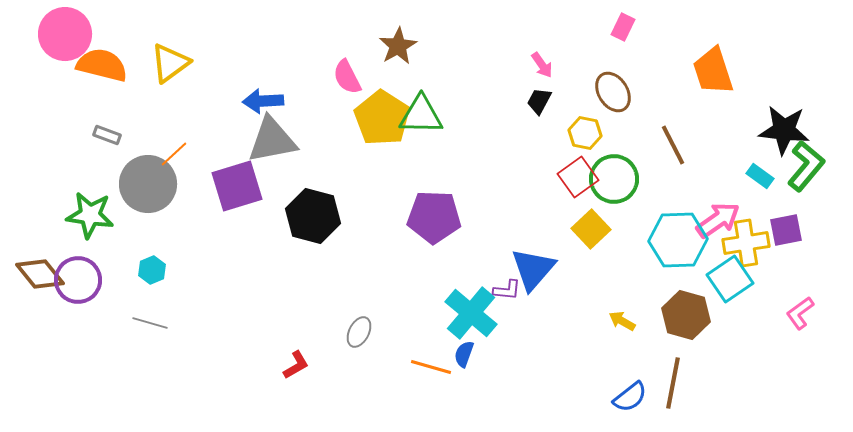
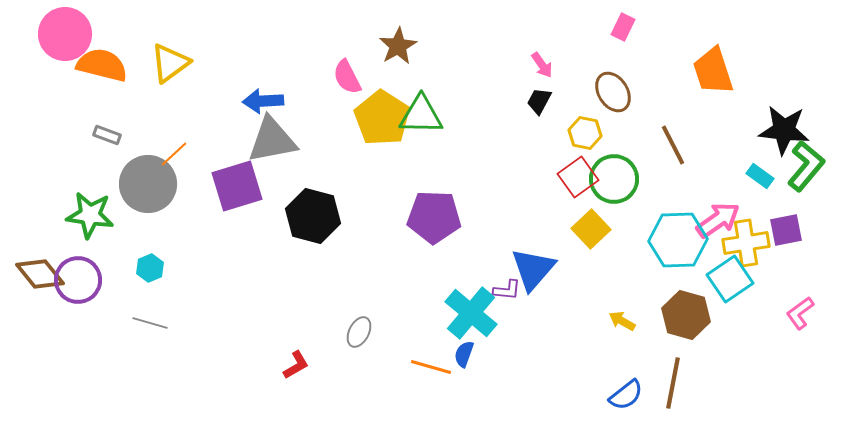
cyan hexagon at (152, 270): moved 2 px left, 2 px up
blue semicircle at (630, 397): moved 4 px left, 2 px up
